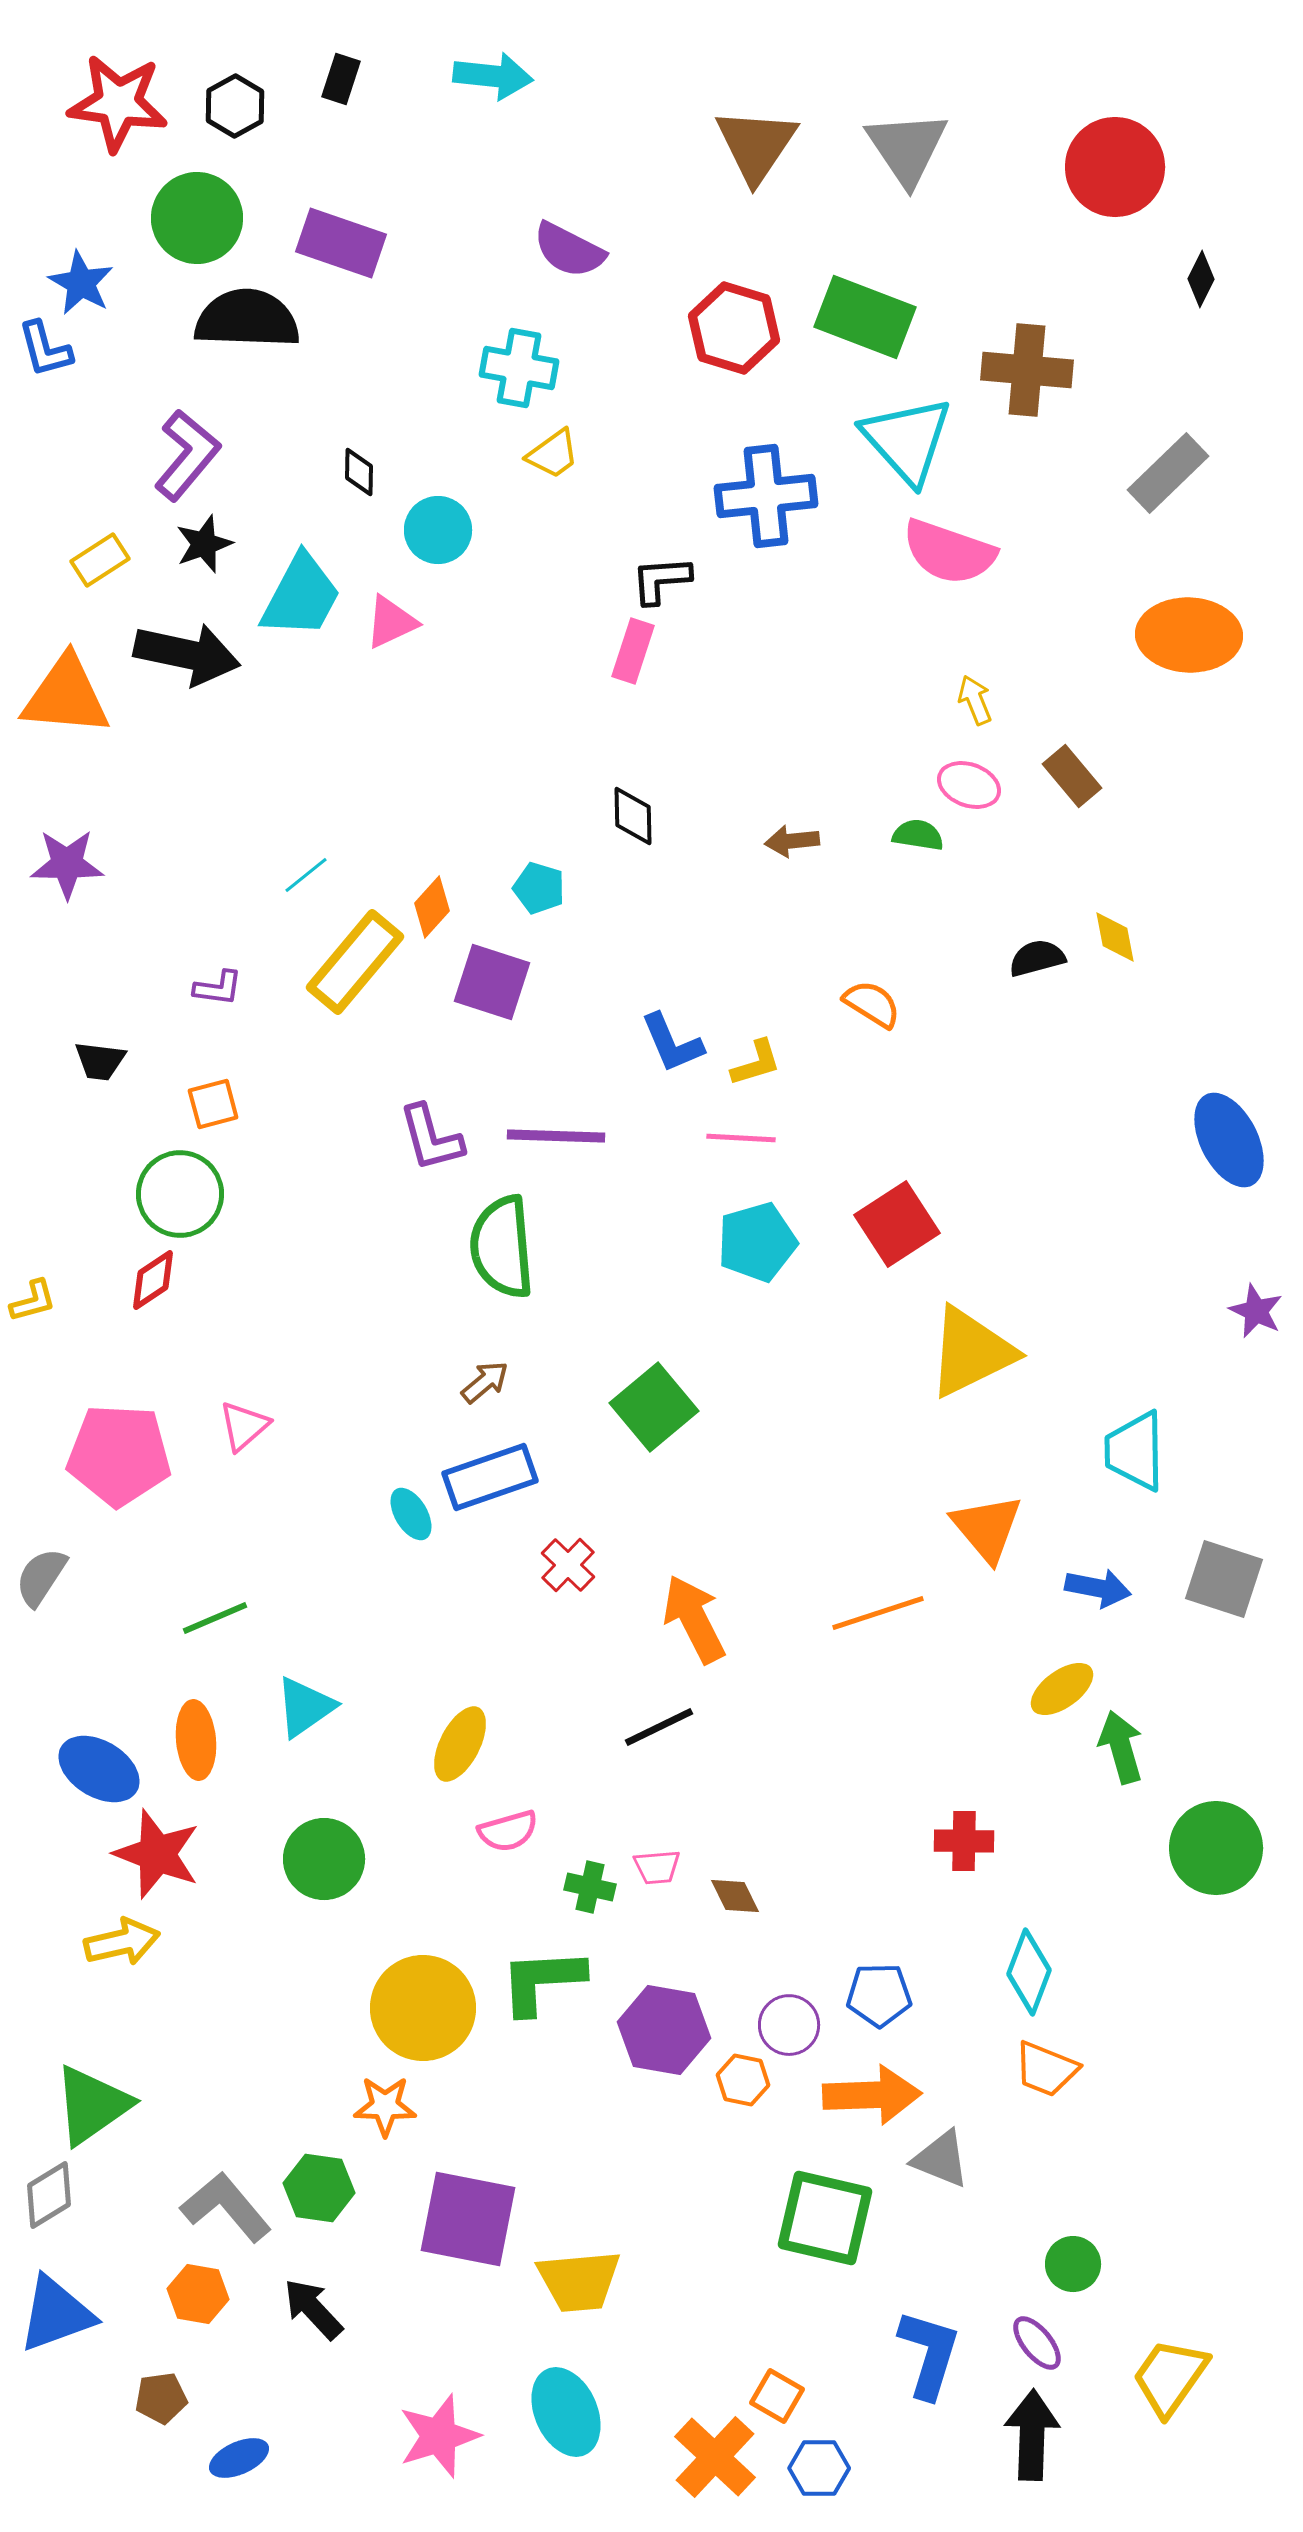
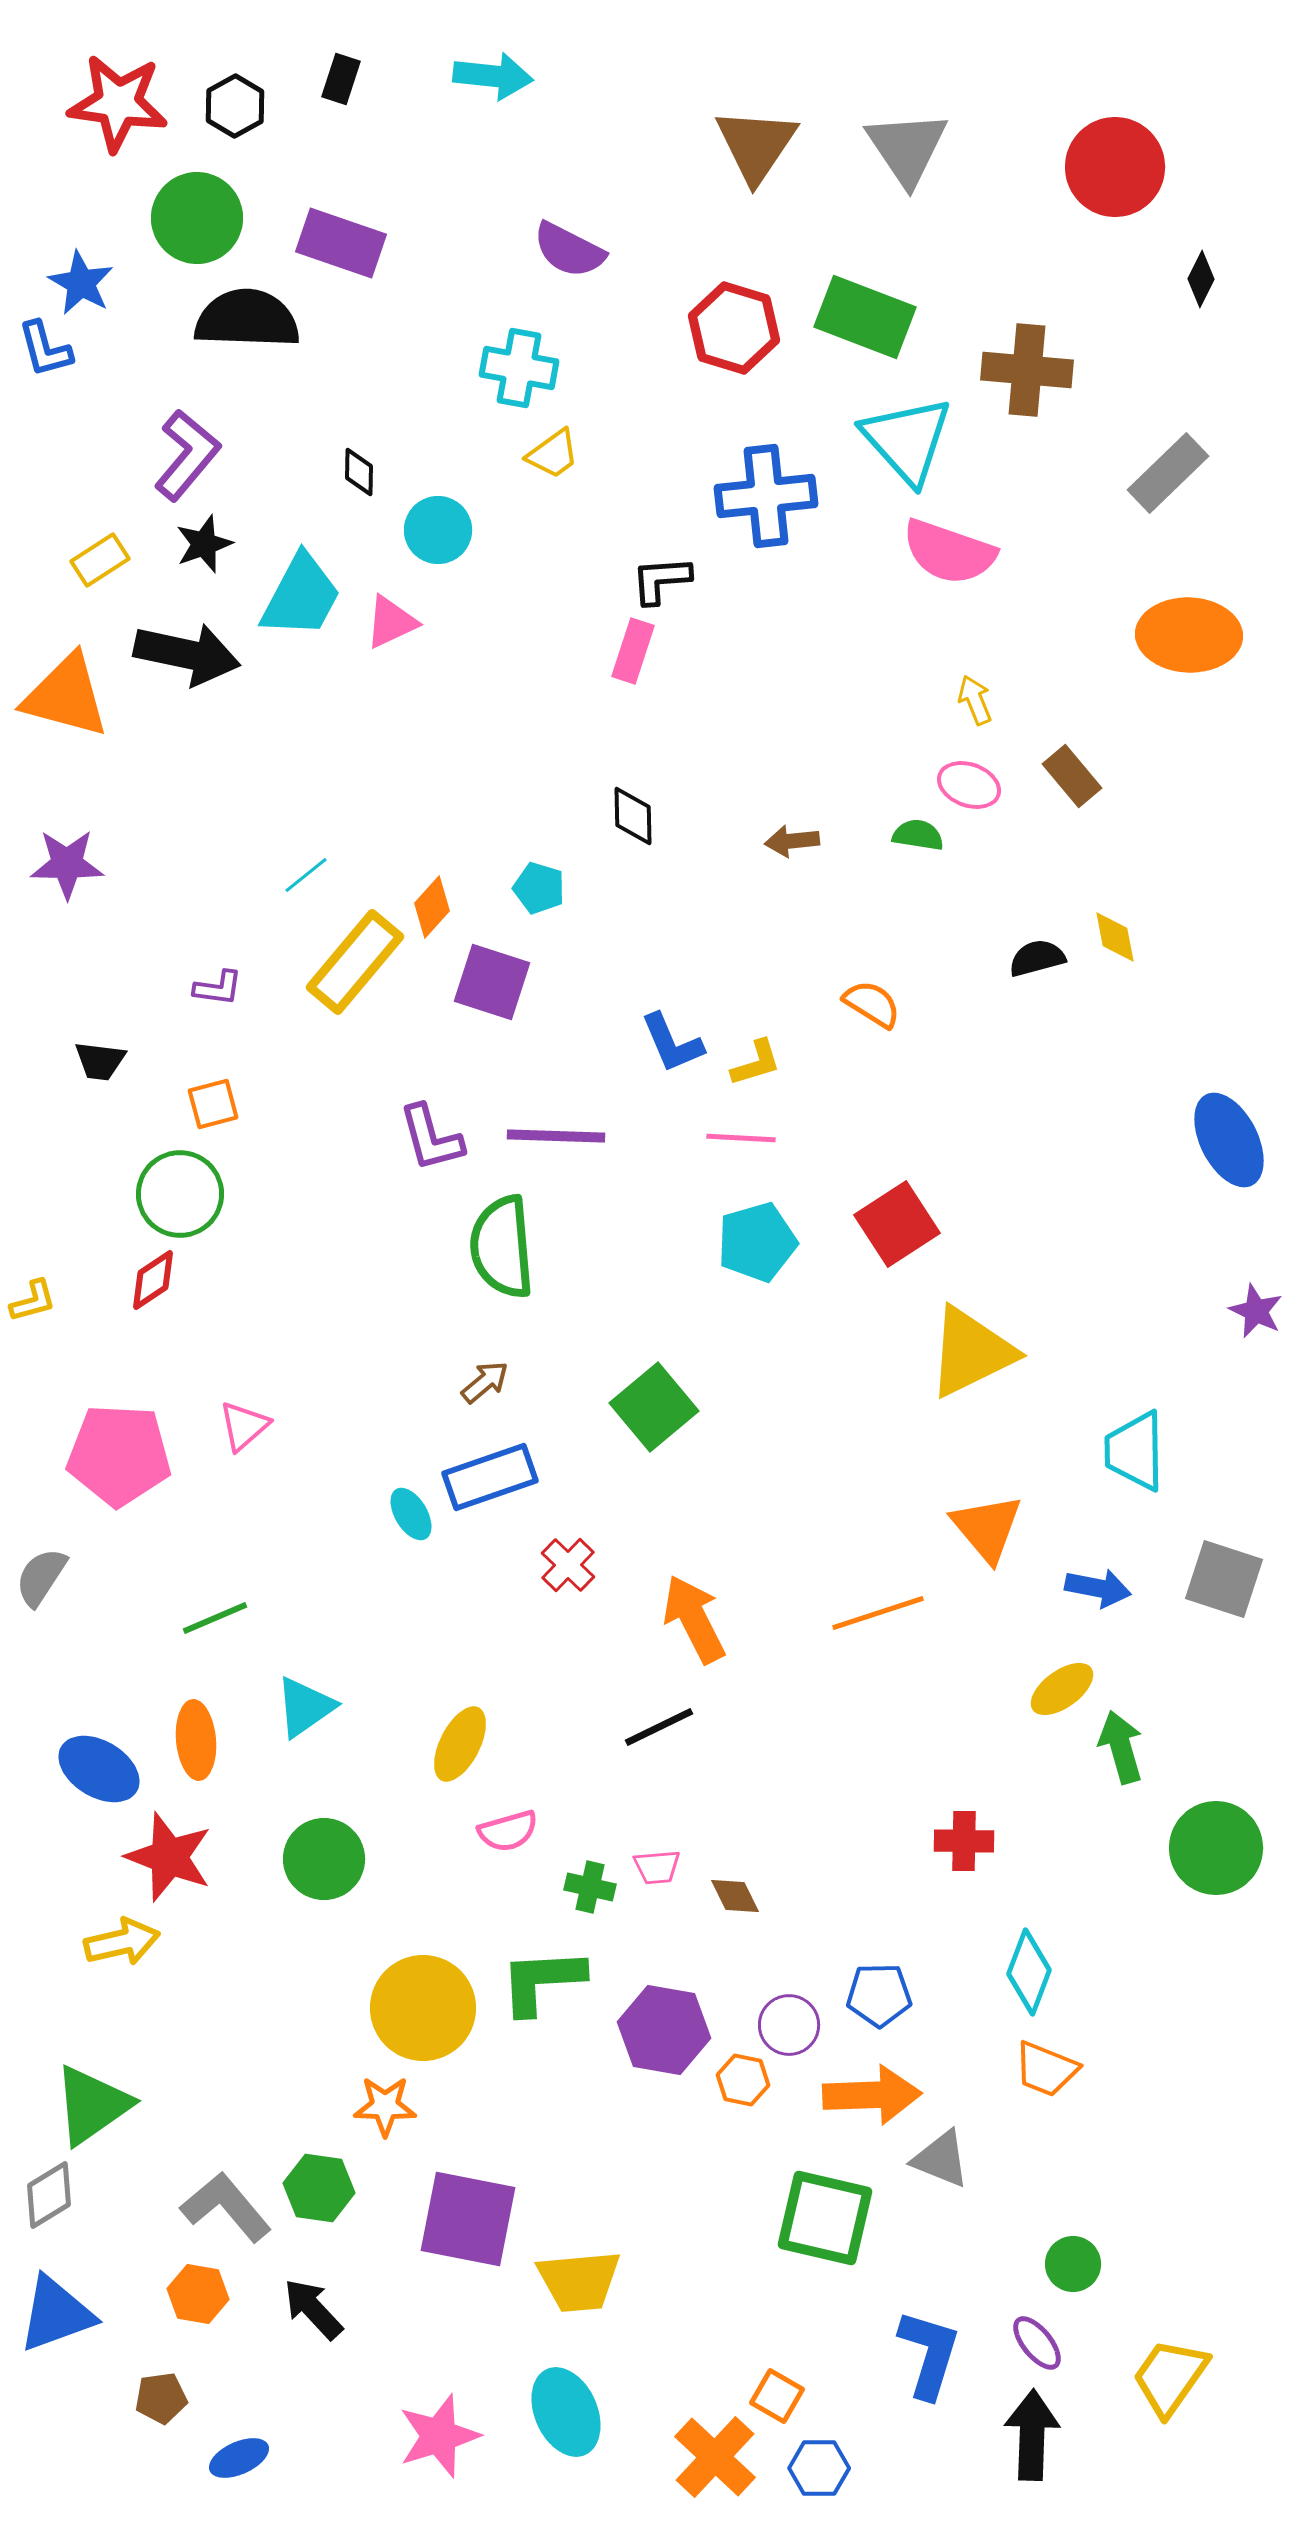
orange triangle at (66, 696): rotated 10 degrees clockwise
red star at (157, 1854): moved 12 px right, 3 px down
